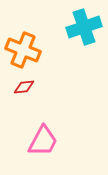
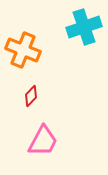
red diamond: moved 7 px right, 9 px down; rotated 40 degrees counterclockwise
